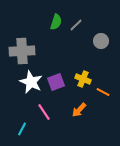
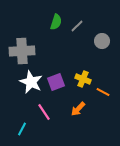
gray line: moved 1 px right, 1 px down
gray circle: moved 1 px right
orange arrow: moved 1 px left, 1 px up
